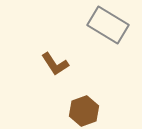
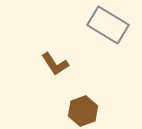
brown hexagon: moved 1 px left
